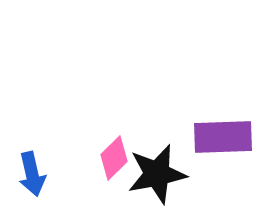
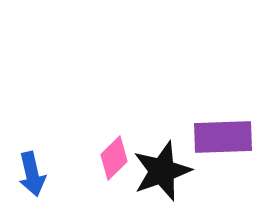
black star: moved 5 px right, 3 px up; rotated 8 degrees counterclockwise
